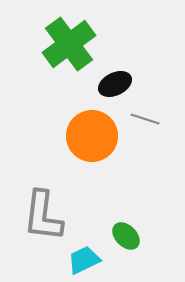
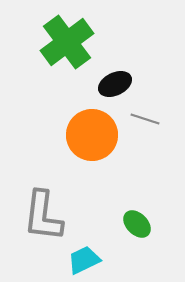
green cross: moved 2 px left, 2 px up
orange circle: moved 1 px up
green ellipse: moved 11 px right, 12 px up
